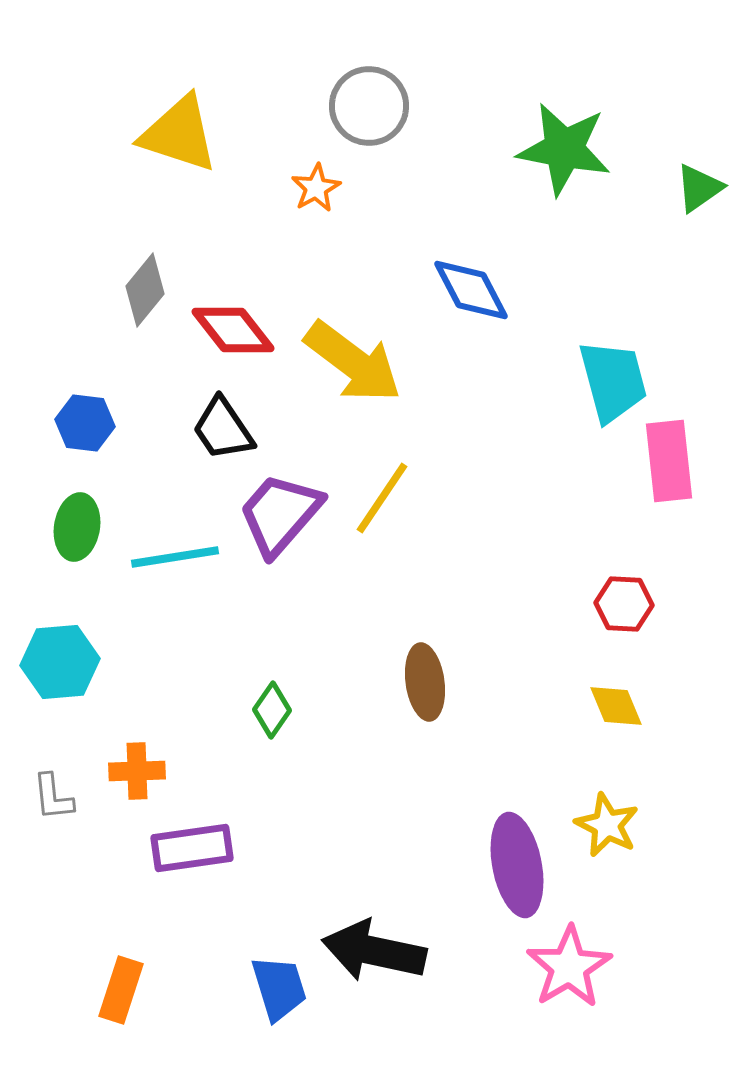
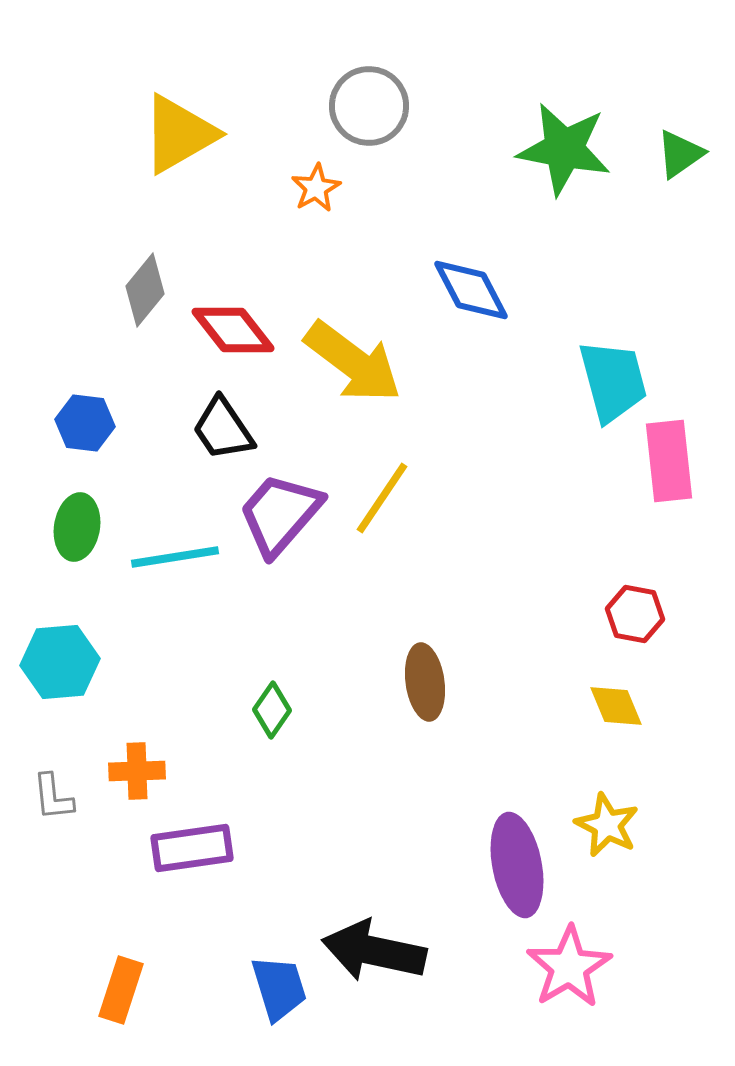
yellow triangle: rotated 48 degrees counterclockwise
green triangle: moved 19 px left, 34 px up
red hexagon: moved 11 px right, 10 px down; rotated 8 degrees clockwise
